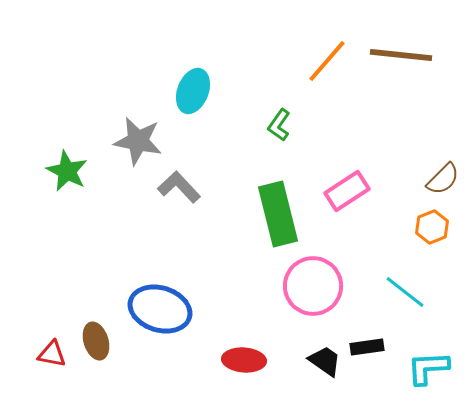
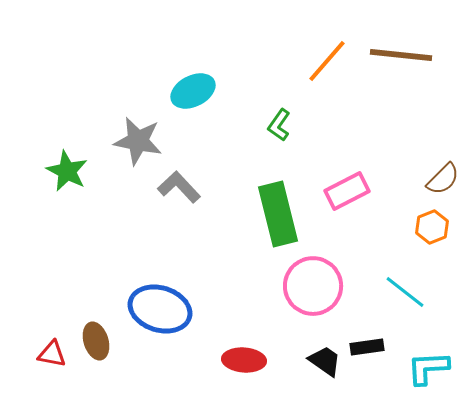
cyan ellipse: rotated 42 degrees clockwise
pink rectangle: rotated 6 degrees clockwise
